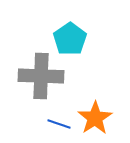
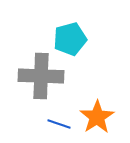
cyan pentagon: rotated 20 degrees clockwise
orange star: moved 2 px right, 1 px up
